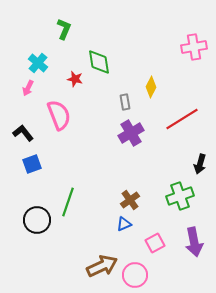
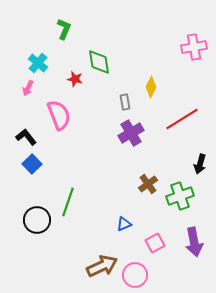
black L-shape: moved 3 px right, 4 px down
blue square: rotated 24 degrees counterclockwise
brown cross: moved 18 px right, 16 px up
